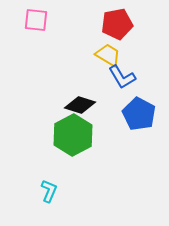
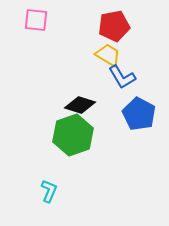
red pentagon: moved 3 px left, 2 px down
green hexagon: rotated 9 degrees clockwise
